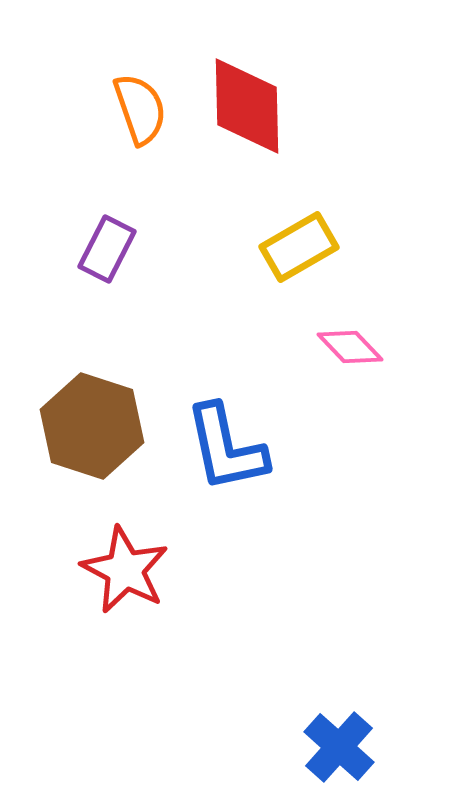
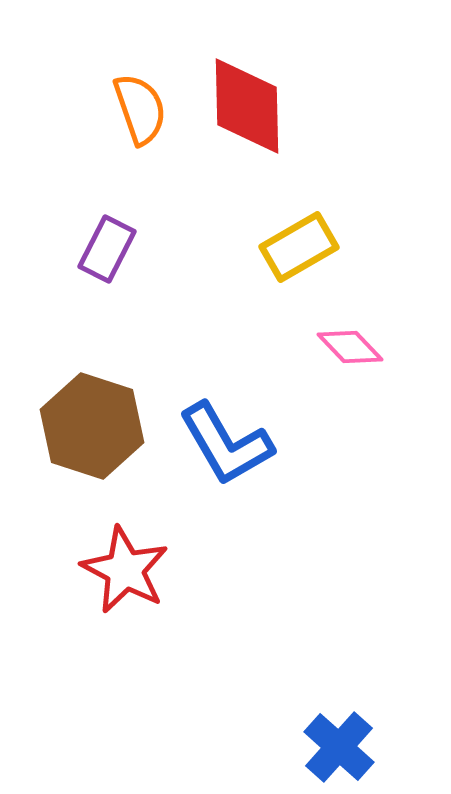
blue L-shape: moved 4 px up; rotated 18 degrees counterclockwise
